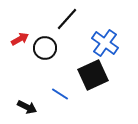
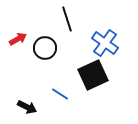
black line: rotated 60 degrees counterclockwise
red arrow: moved 2 px left
